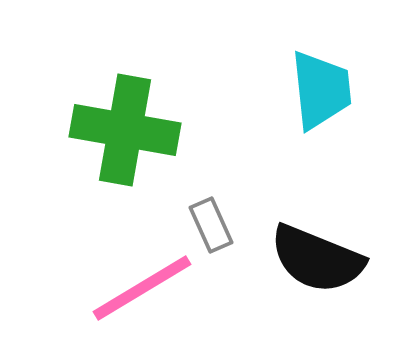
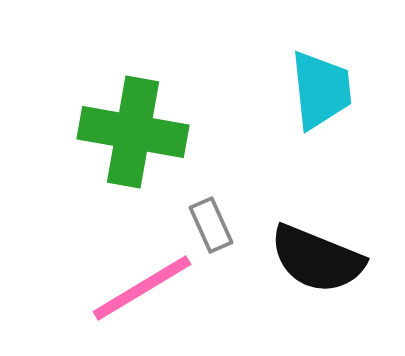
green cross: moved 8 px right, 2 px down
